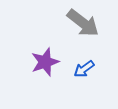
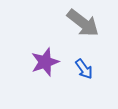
blue arrow: rotated 90 degrees counterclockwise
